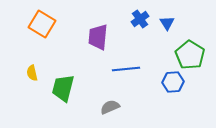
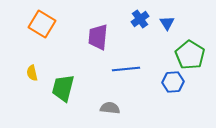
gray semicircle: moved 1 px down; rotated 30 degrees clockwise
